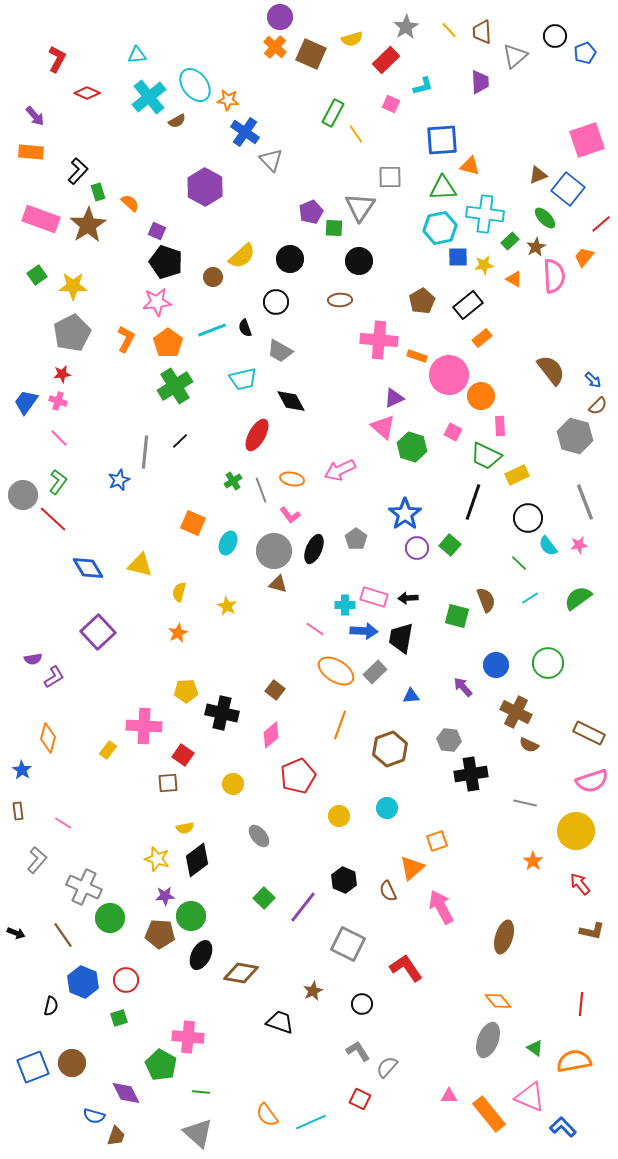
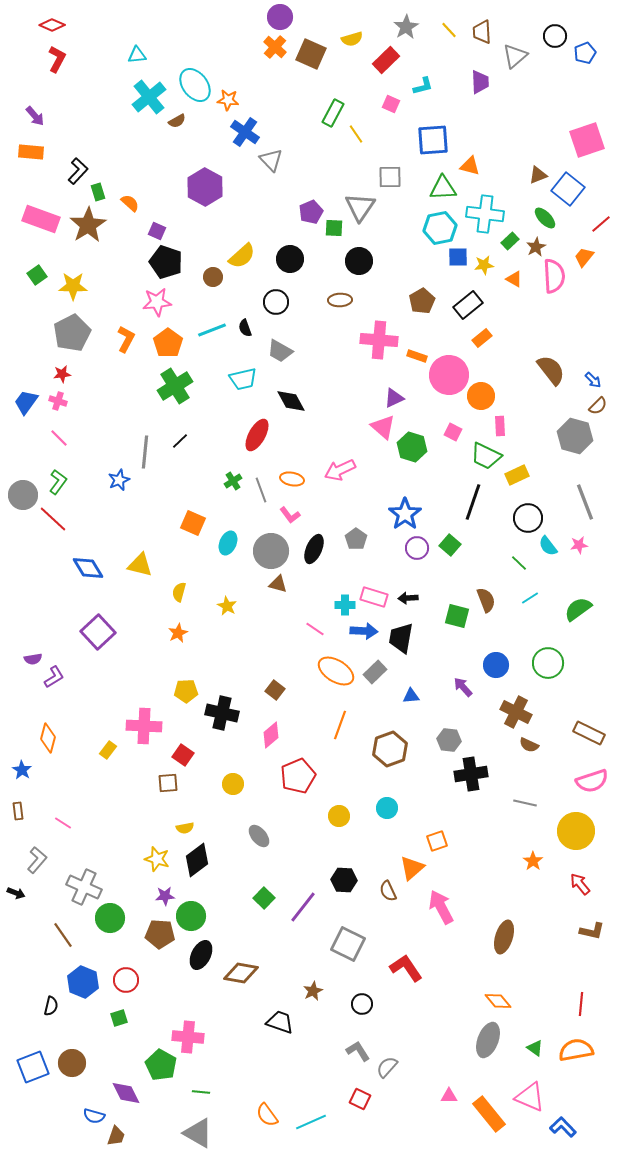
red diamond at (87, 93): moved 35 px left, 68 px up
blue square at (442, 140): moved 9 px left
gray circle at (274, 551): moved 3 px left
green semicircle at (578, 598): moved 11 px down
black hexagon at (344, 880): rotated 20 degrees counterclockwise
black arrow at (16, 933): moved 40 px up
orange semicircle at (574, 1061): moved 2 px right, 11 px up
gray triangle at (198, 1133): rotated 12 degrees counterclockwise
